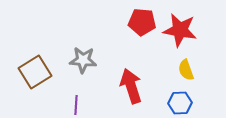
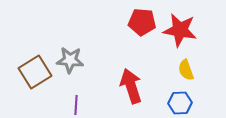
gray star: moved 13 px left
